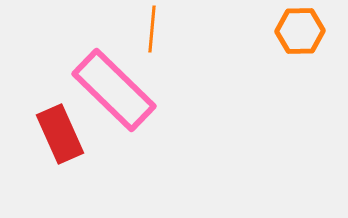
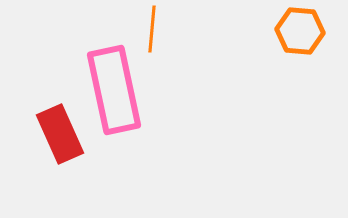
orange hexagon: rotated 6 degrees clockwise
pink rectangle: rotated 34 degrees clockwise
